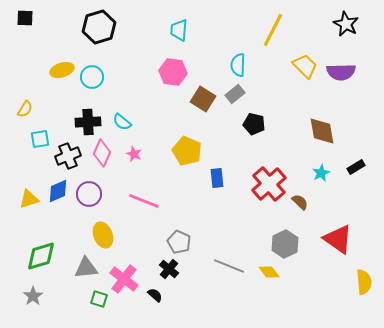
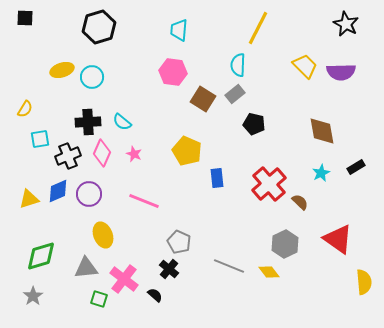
yellow line at (273, 30): moved 15 px left, 2 px up
